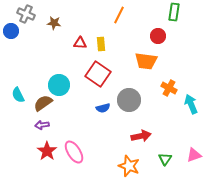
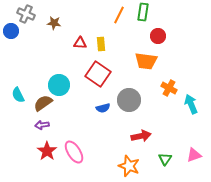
green rectangle: moved 31 px left
